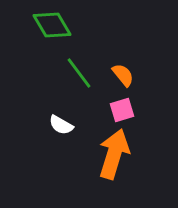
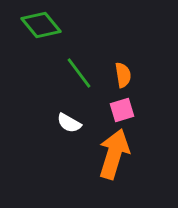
green diamond: moved 11 px left; rotated 9 degrees counterclockwise
orange semicircle: rotated 30 degrees clockwise
white semicircle: moved 8 px right, 2 px up
